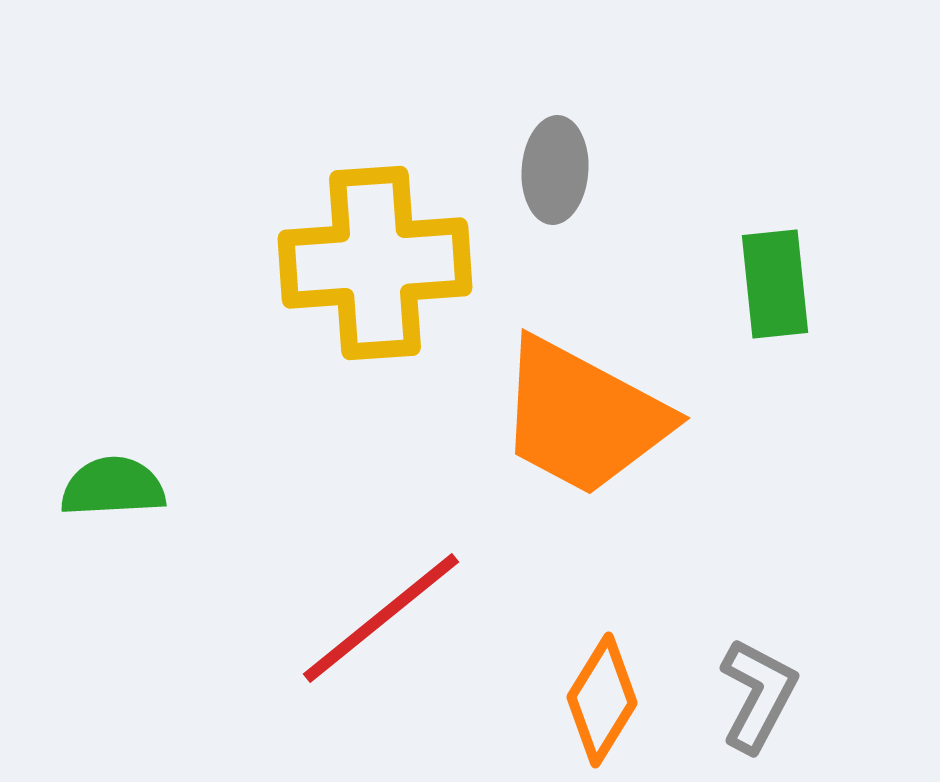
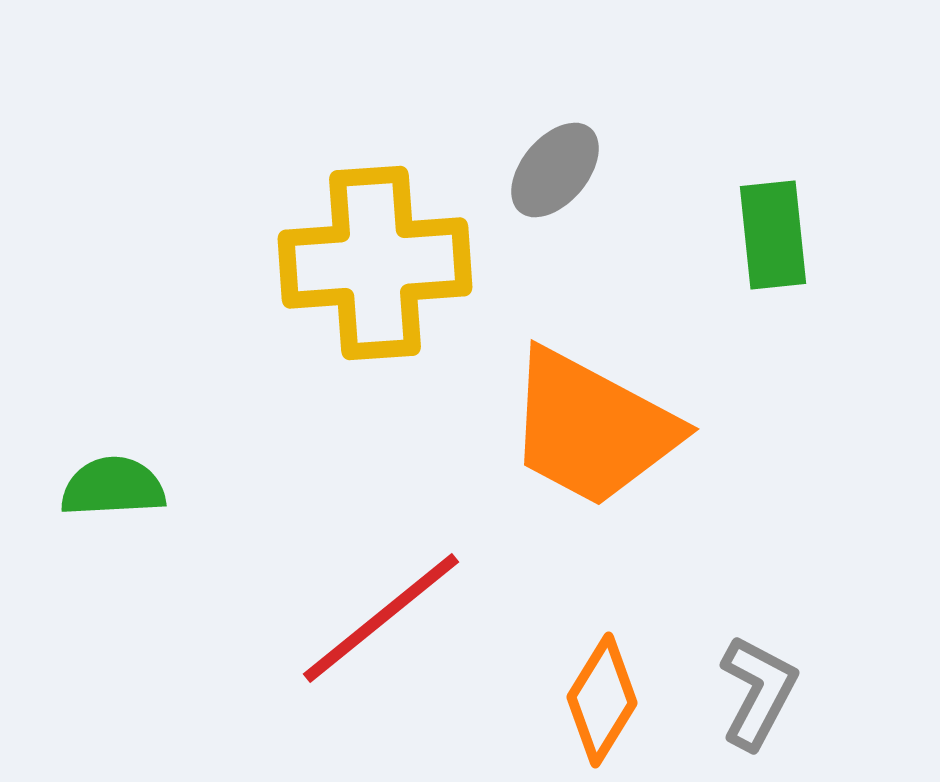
gray ellipse: rotated 36 degrees clockwise
green rectangle: moved 2 px left, 49 px up
orange trapezoid: moved 9 px right, 11 px down
gray L-shape: moved 3 px up
